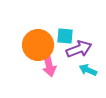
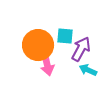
purple arrow: moved 2 px right; rotated 40 degrees counterclockwise
pink arrow: moved 2 px left, 1 px up
